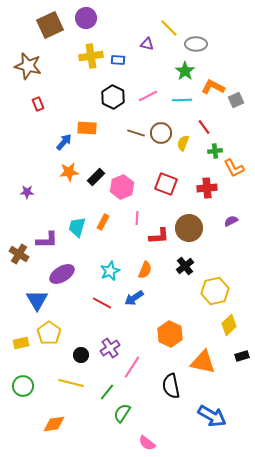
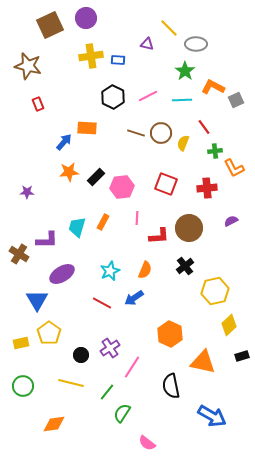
pink hexagon at (122, 187): rotated 15 degrees clockwise
